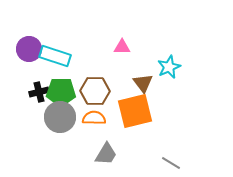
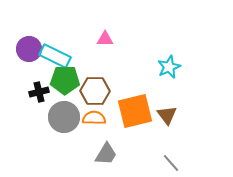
pink triangle: moved 17 px left, 8 px up
cyan rectangle: rotated 8 degrees clockwise
brown triangle: moved 24 px right, 32 px down
green pentagon: moved 4 px right, 12 px up
gray circle: moved 4 px right
gray line: rotated 18 degrees clockwise
